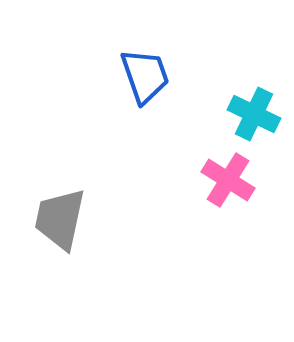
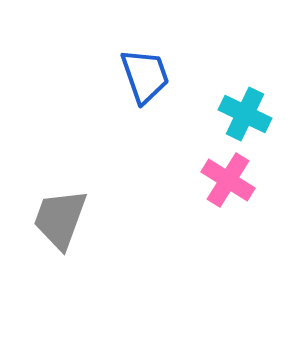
cyan cross: moved 9 px left
gray trapezoid: rotated 8 degrees clockwise
